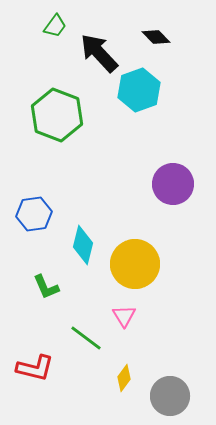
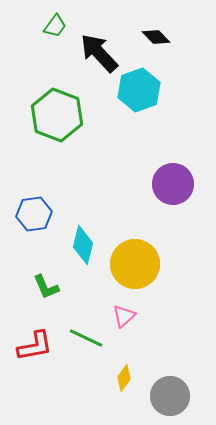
pink triangle: rotated 20 degrees clockwise
green line: rotated 12 degrees counterclockwise
red L-shape: moved 22 px up; rotated 24 degrees counterclockwise
